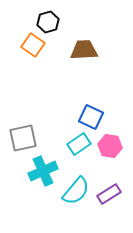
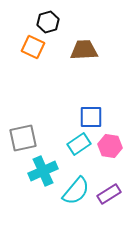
orange square: moved 2 px down; rotated 10 degrees counterclockwise
blue square: rotated 25 degrees counterclockwise
